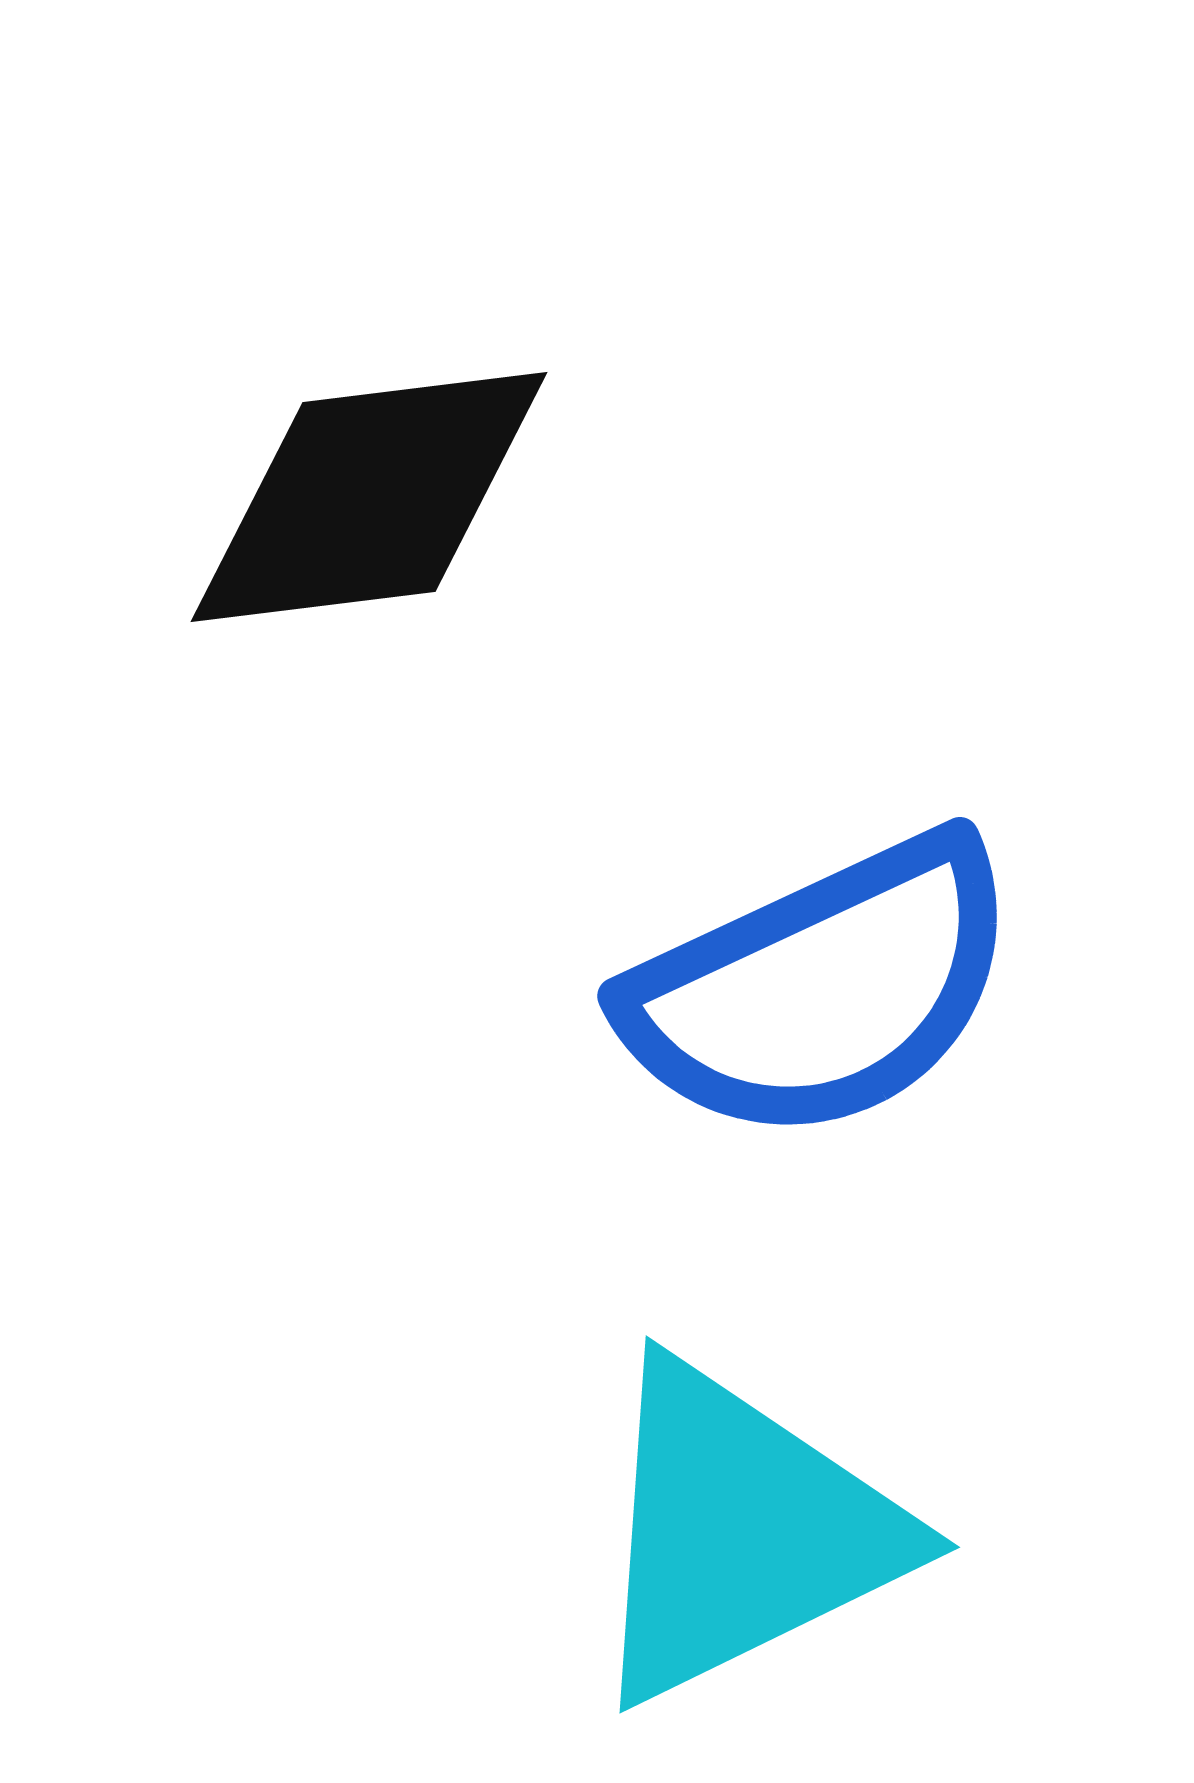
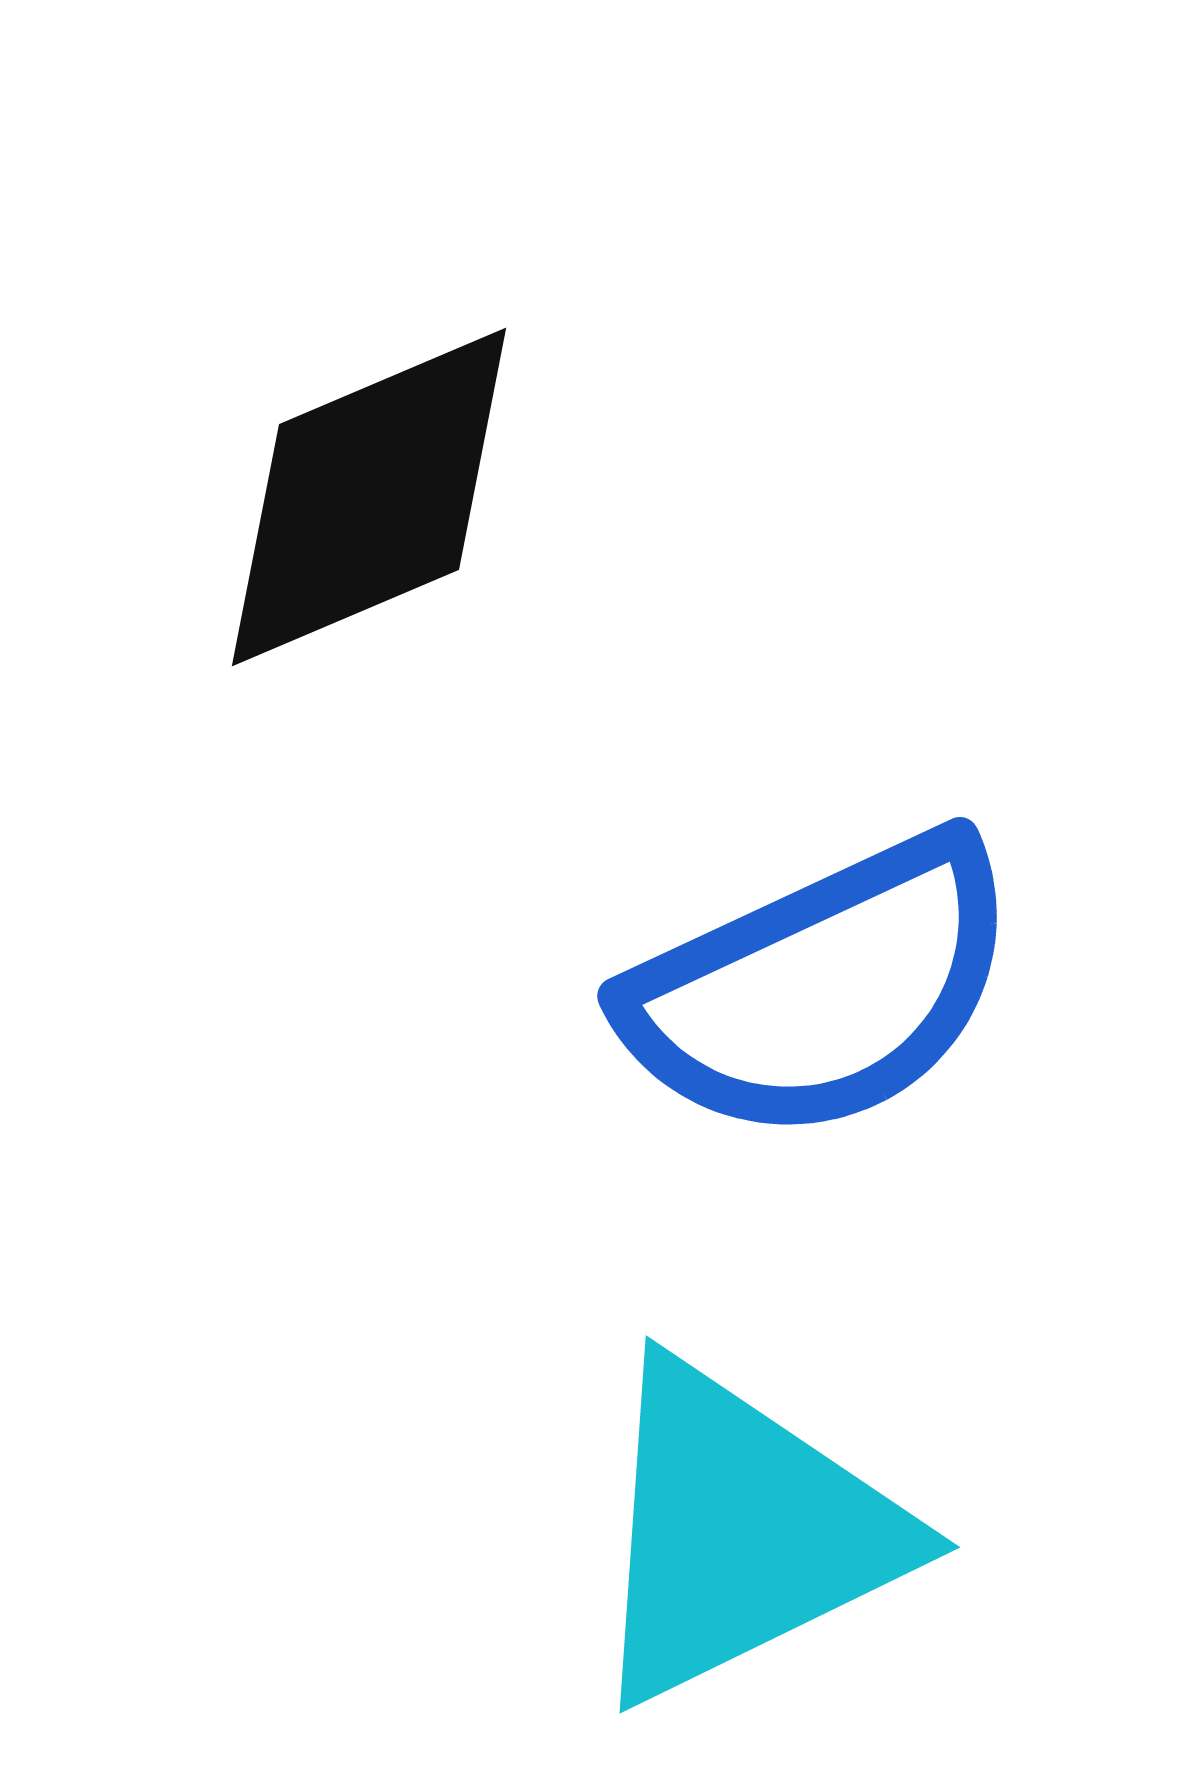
black diamond: rotated 16 degrees counterclockwise
